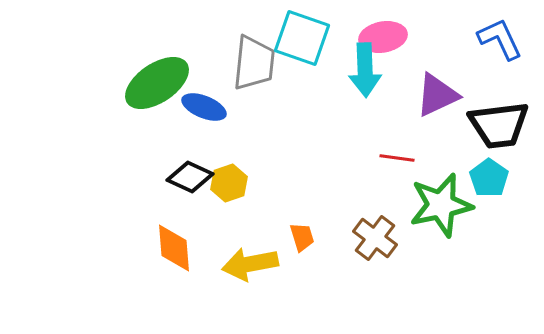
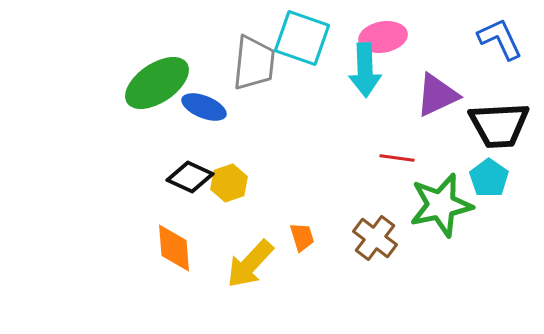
black trapezoid: rotated 4 degrees clockwise
yellow arrow: rotated 36 degrees counterclockwise
